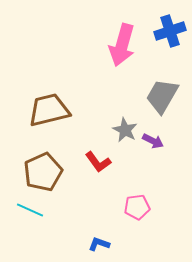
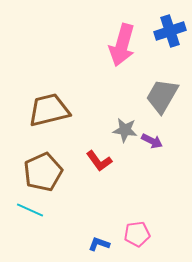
gray star: rotated 20 degrees counterclockwise
purple arrow: moved 1 px left
red L-shape: moved 1 px right, 1 px up
pink pentagon: moved 27 px down
